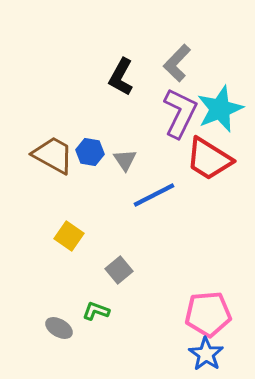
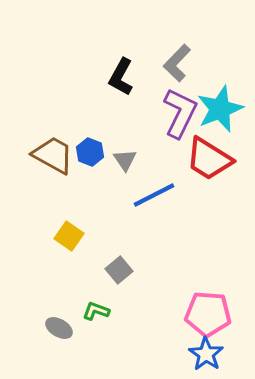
blue hexagon: rotated 12 degrees clockwise
pink pentagon: rotated 9 degrees clockwise
